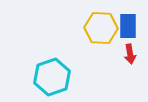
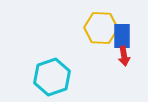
blue rectangle: moved 6 px left, 10 px down
red arrow: moved 6 px left, 2 px down
